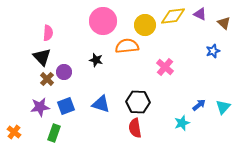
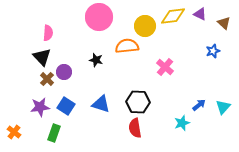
pink circle: moved 4 px left, 4 px up
yellow circle: moved 1 px down
blue square: rotated 36 degrees counterclockwise
